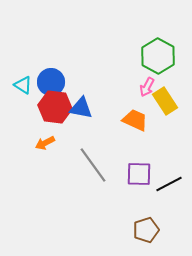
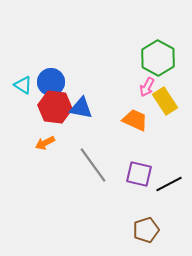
green hexagon: moved 2 px down
purple square: rotated 12 degrees clockwise
